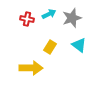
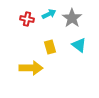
gray star: rotated 18 degrees counterclockwise
yellow rectangle: rotated 48 degrees counterclockwise
